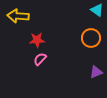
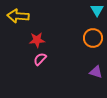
cyan triangle: rotated 24 degrees clockwise
orange circle: moved 2 px right
purple triangle: rotated 40 degrees clockwise
